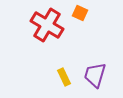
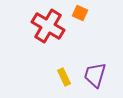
red cross: moved 1 px right, 1 px down
